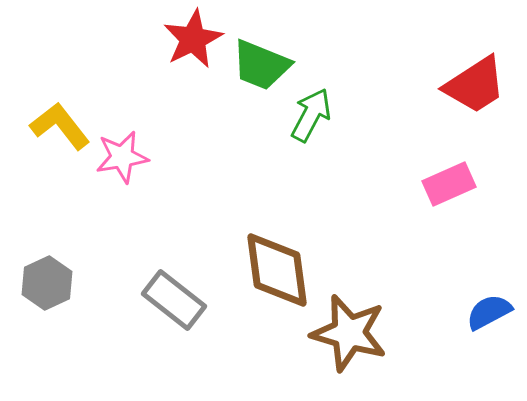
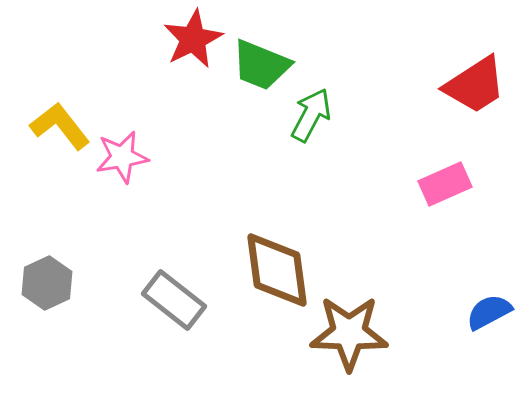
pink rectangle: moved 4 px left
brown star: rotated 14 degrees counterclockwise
